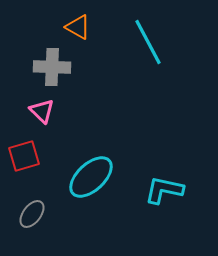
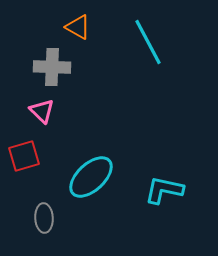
gray ellipse: moved 12 px right, 4 px down; rotated 40 degrees counterclockwise
